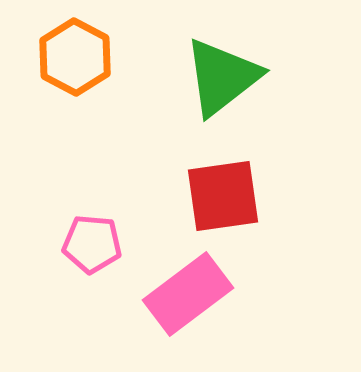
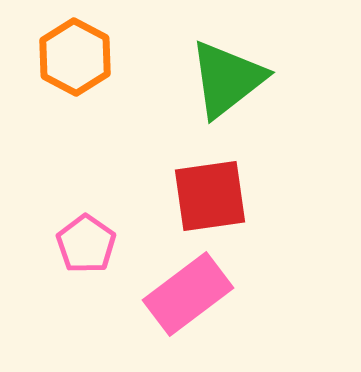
green triangle: moved 5 px right, 2 px down
red square: moved 13 px left
pink pentagon: moved 6 px left; rotated 30 degrees clockwise
